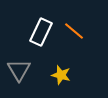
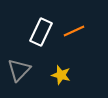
orange line: rotated 65 degrees counterclockwise
gray triangle: rotated 15 degrees clockwise
